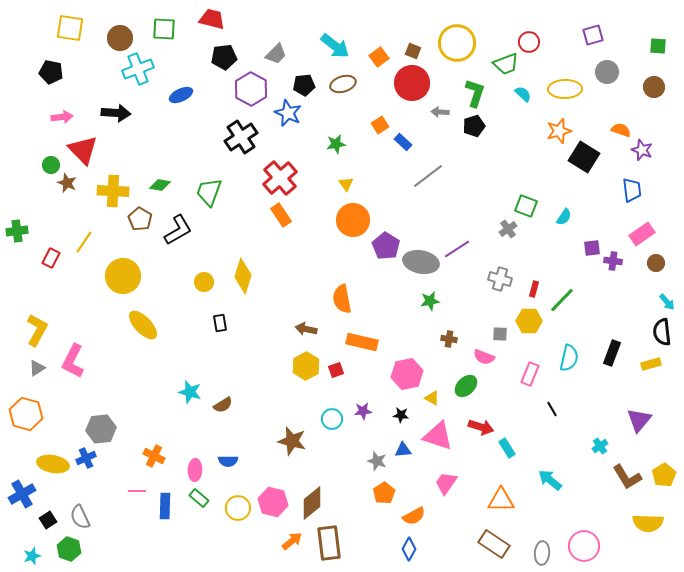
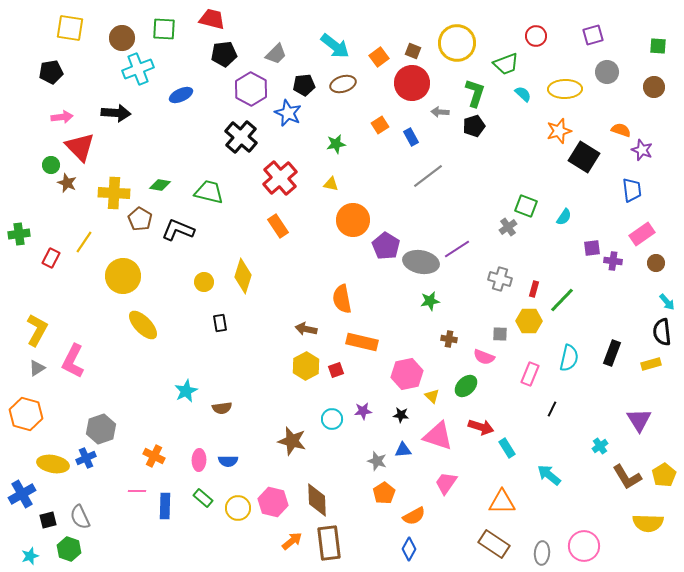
brown circle at (120, 38): moved 2 px right
red circle at (529, 42): moved 7 px right, 6 px up
black pentagon at (224, 57): moved 3 px up
black pentagon at (51, 72): rotated 20 degrees counterclockwise
black cross at (241, 137): rotated 16 degrees counterclockwise
blue rectangle at (403, 142): moved 8 px right, 5 px up; rotated 18 degrees clockwise
red triangle at (83, 150): moved 3 px left, 3 px up
yellow triangle at (346, 184): moved 15 px left; rotated 42 degrees counterclockwise
yellow cross at (113, 191): moved 1 px right, 2 px down
green trapezoid at (209, 192): rotated 84 degrees clockwise
orange rectangle at (281, 215): moved 3 px left, 11 px down
gray cross at (508, 229): moved 2 px up
black L-shape at (178, 230): rotated 128 degrees counterclockwise
green cross at (17, 231): moved 2 px right, 3 px down
cyan star at (190, 392): moved 4 px left, 1 px up; rotated 30 degrees clockwise
yellow triangle at (432, 398): moved 2 px up; rotated 14 degrees clockwise
brown semicircle at (223, 405): moved 1 px left, 3 px down; rotated 24 degrees clockwise
black line at (552, 409): rotated 56 degrees clockwise
purple triangle at (639, 420): rotated 12 degrees counterclockwise
gray hexagon at (101, 429): rotated 12 degrees counterclockwise
pink ellipse at (195, 470): moved 4 px right, 10 px up
cyan arrow at (550, 480): moved 1 px left, 5 px up
green rectangle at (199, 498): moved 4 px right
orange triangle at (501, 500): moved 1 px right, 2 px down
brown diamond at (312, 503): moved 5 px right, 3 px up; rotated 52 degrees counterclockwise
black square at (48, 520): rotated 18 degrees clockwise
cyan star at (32, 556): moved 2 px left
